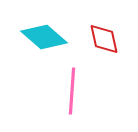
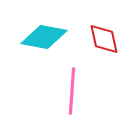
cyan diamond: rotated 30 degrees counterclockwise
